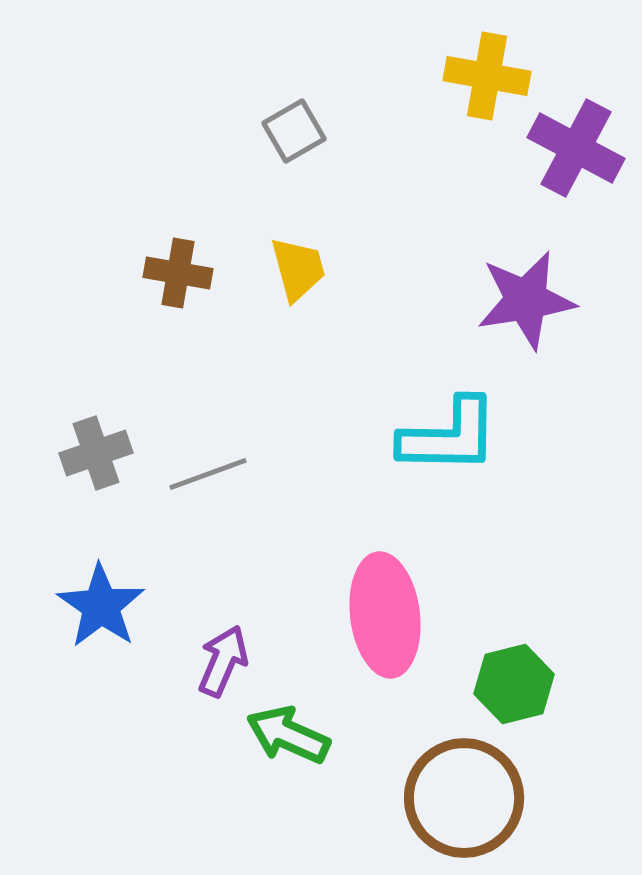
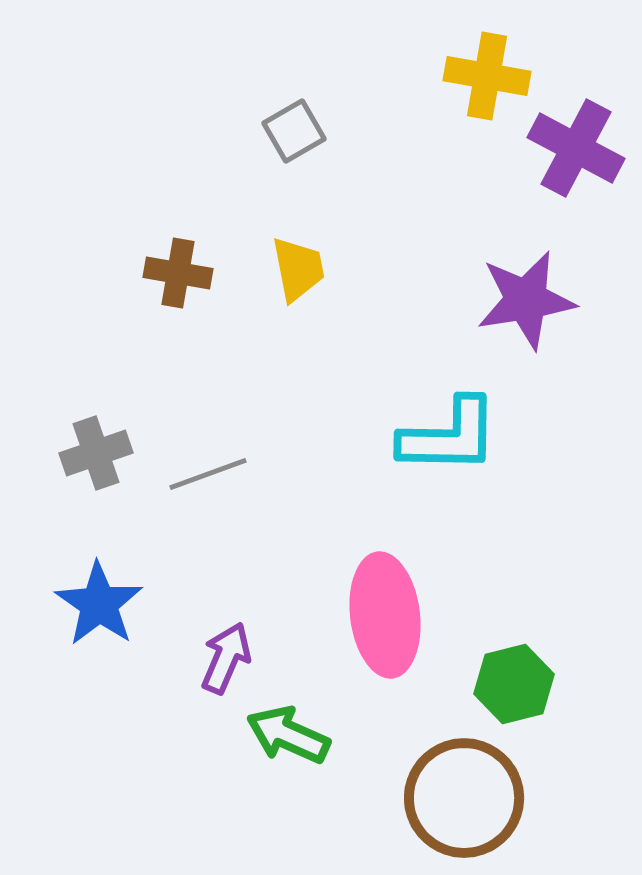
yellow trapezoid: rotated 4 degrees clockwise
blue star: moved 2 px left, 2 px up
purple arrow: moved 3 px right, 3 px up
